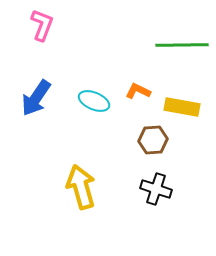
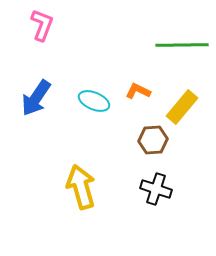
yellow rectangle: rotated 60 degrees counterclockwise
